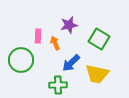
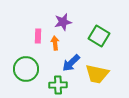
purple star: moved 6 px left, 3 px up
green square: moved 3 px up
orange arrow: rotated 16 degrees clockwise
green circle: moved 5 px right, 9 px down
